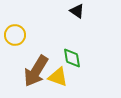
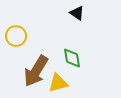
black triangle: moved 2 px down
yellow circle: moved 1 px right, 1 px down
yellow triangle: moved 6 px down; rotated 35 degrees counterclockwise
